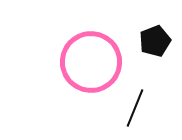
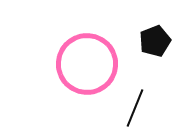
pink circle: moved 4 px left, 2 px down
